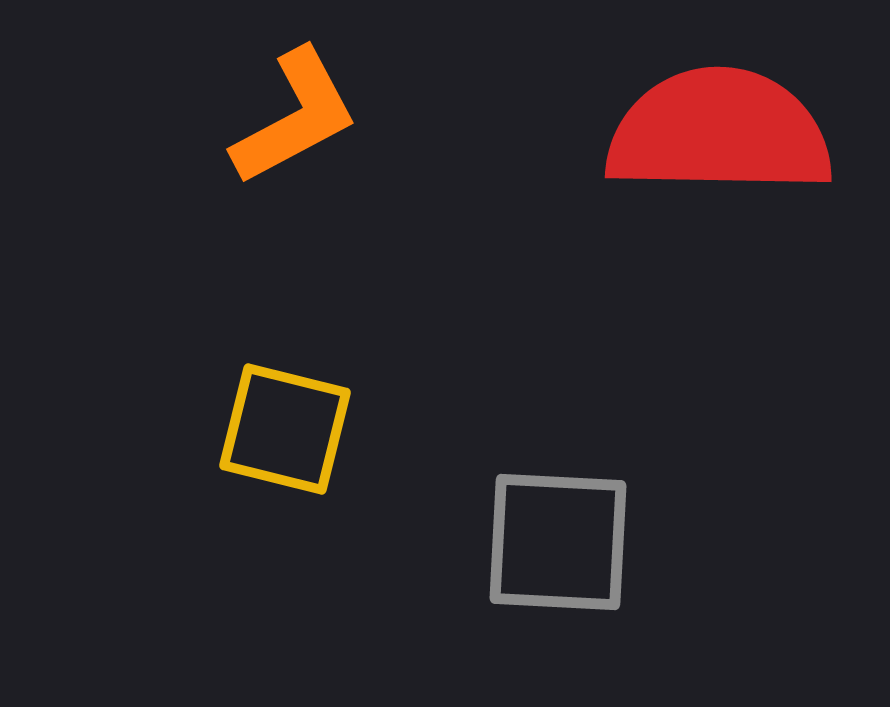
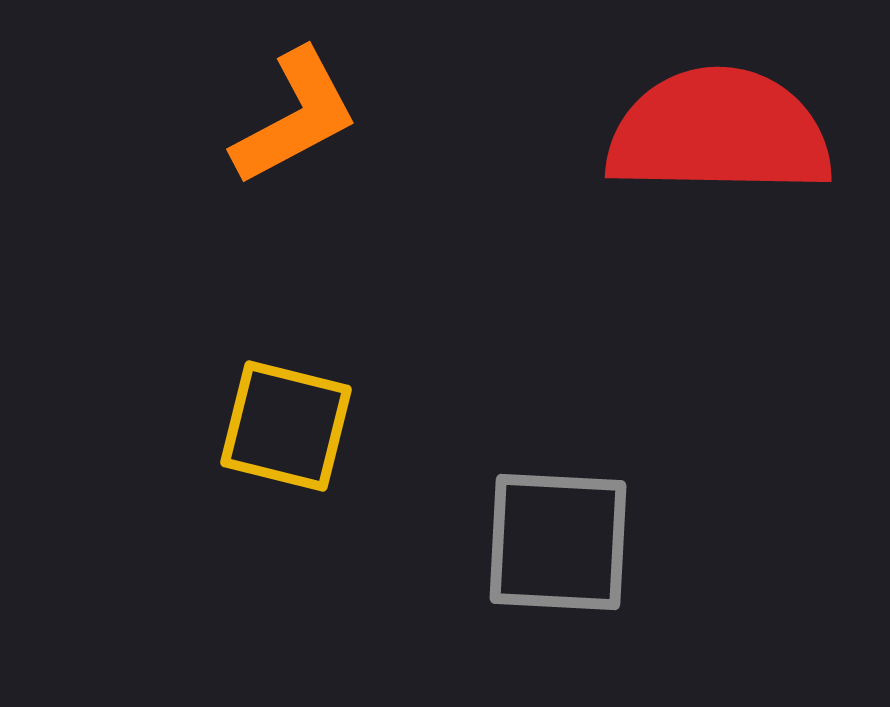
yellow square: moved 1 px right, 3 px up
